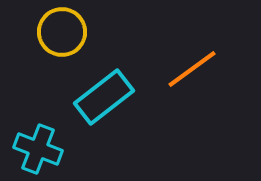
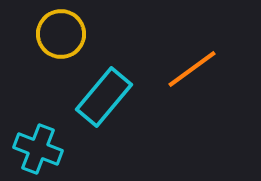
yellow circle: moved 1 px left, 2 px down
cyan rectangle: rotated 12 degrees counterclockwise
